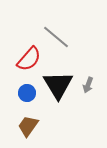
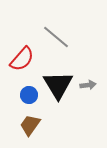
red semicircle: moved 7 px left
gray arrow: rotated 119 degrees counterclockwise
blue circle: moved 2 px right, 2 px down
brown trapezoid: moved 2 px right, 1 px up
